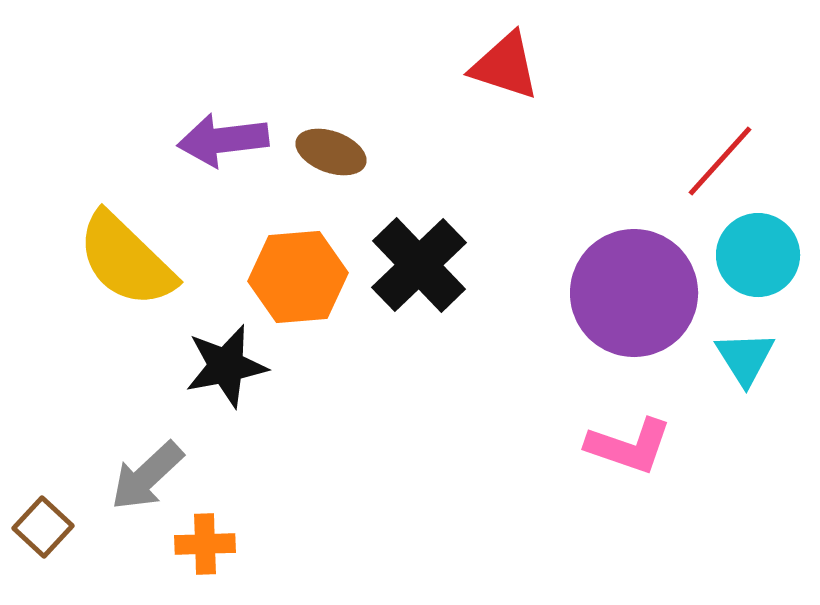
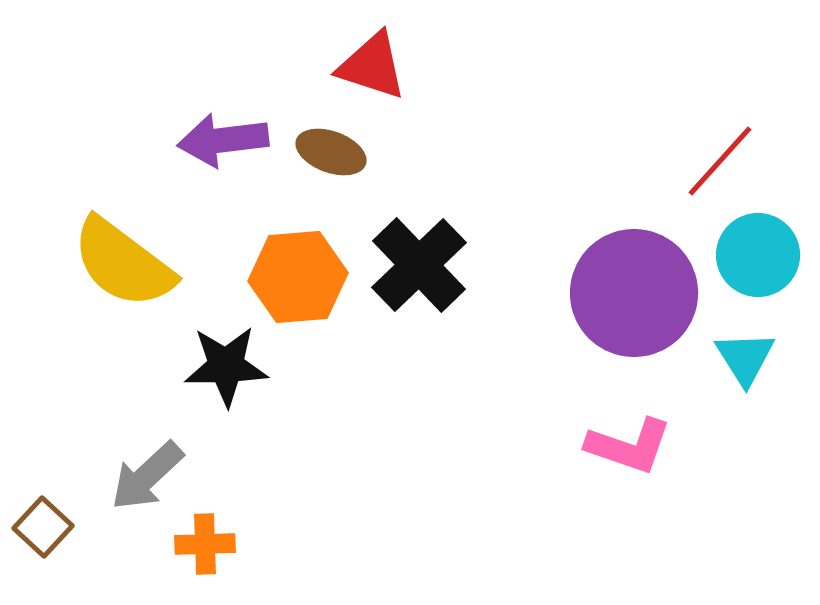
red triangle: moved 133 px left
yellow semicircle: moved 3 px left, 3 px down; rotated 7 degrees counterclockwise
black star: rotated 10 degrees clockwise
